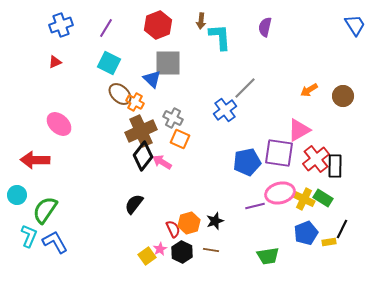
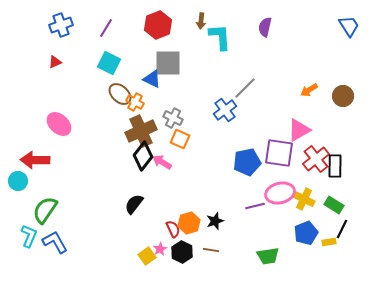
blue trapezoid at (355, 25): moved 6 px left, 1 px down
blue triangle at (152, 79): rotated 18 degrees counterclockwise
cyan circle at (17, 195): moved 1 px right, 14 px up
green rectangle at (323, 198): moved 11 px right, 7 px down
